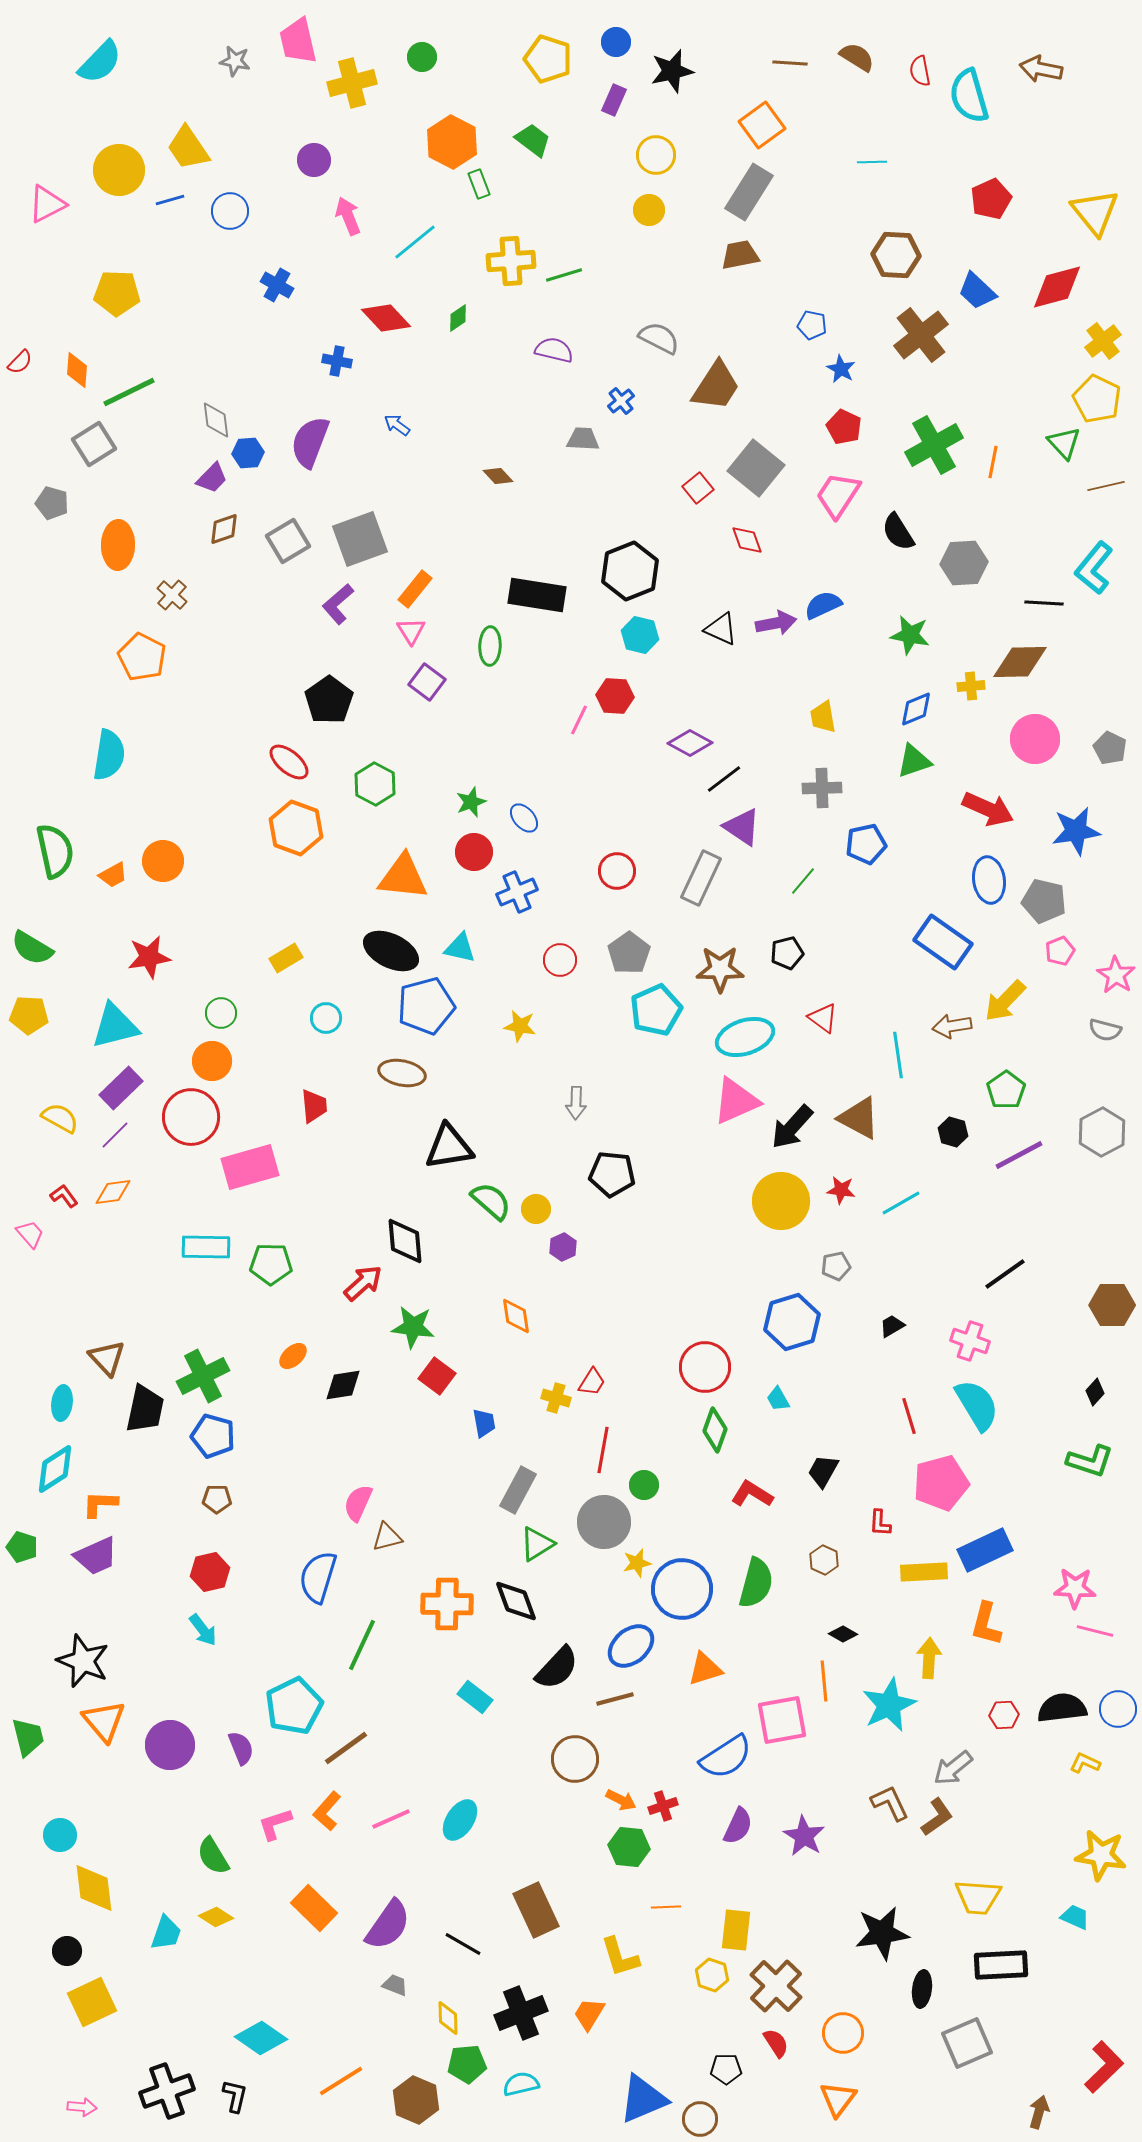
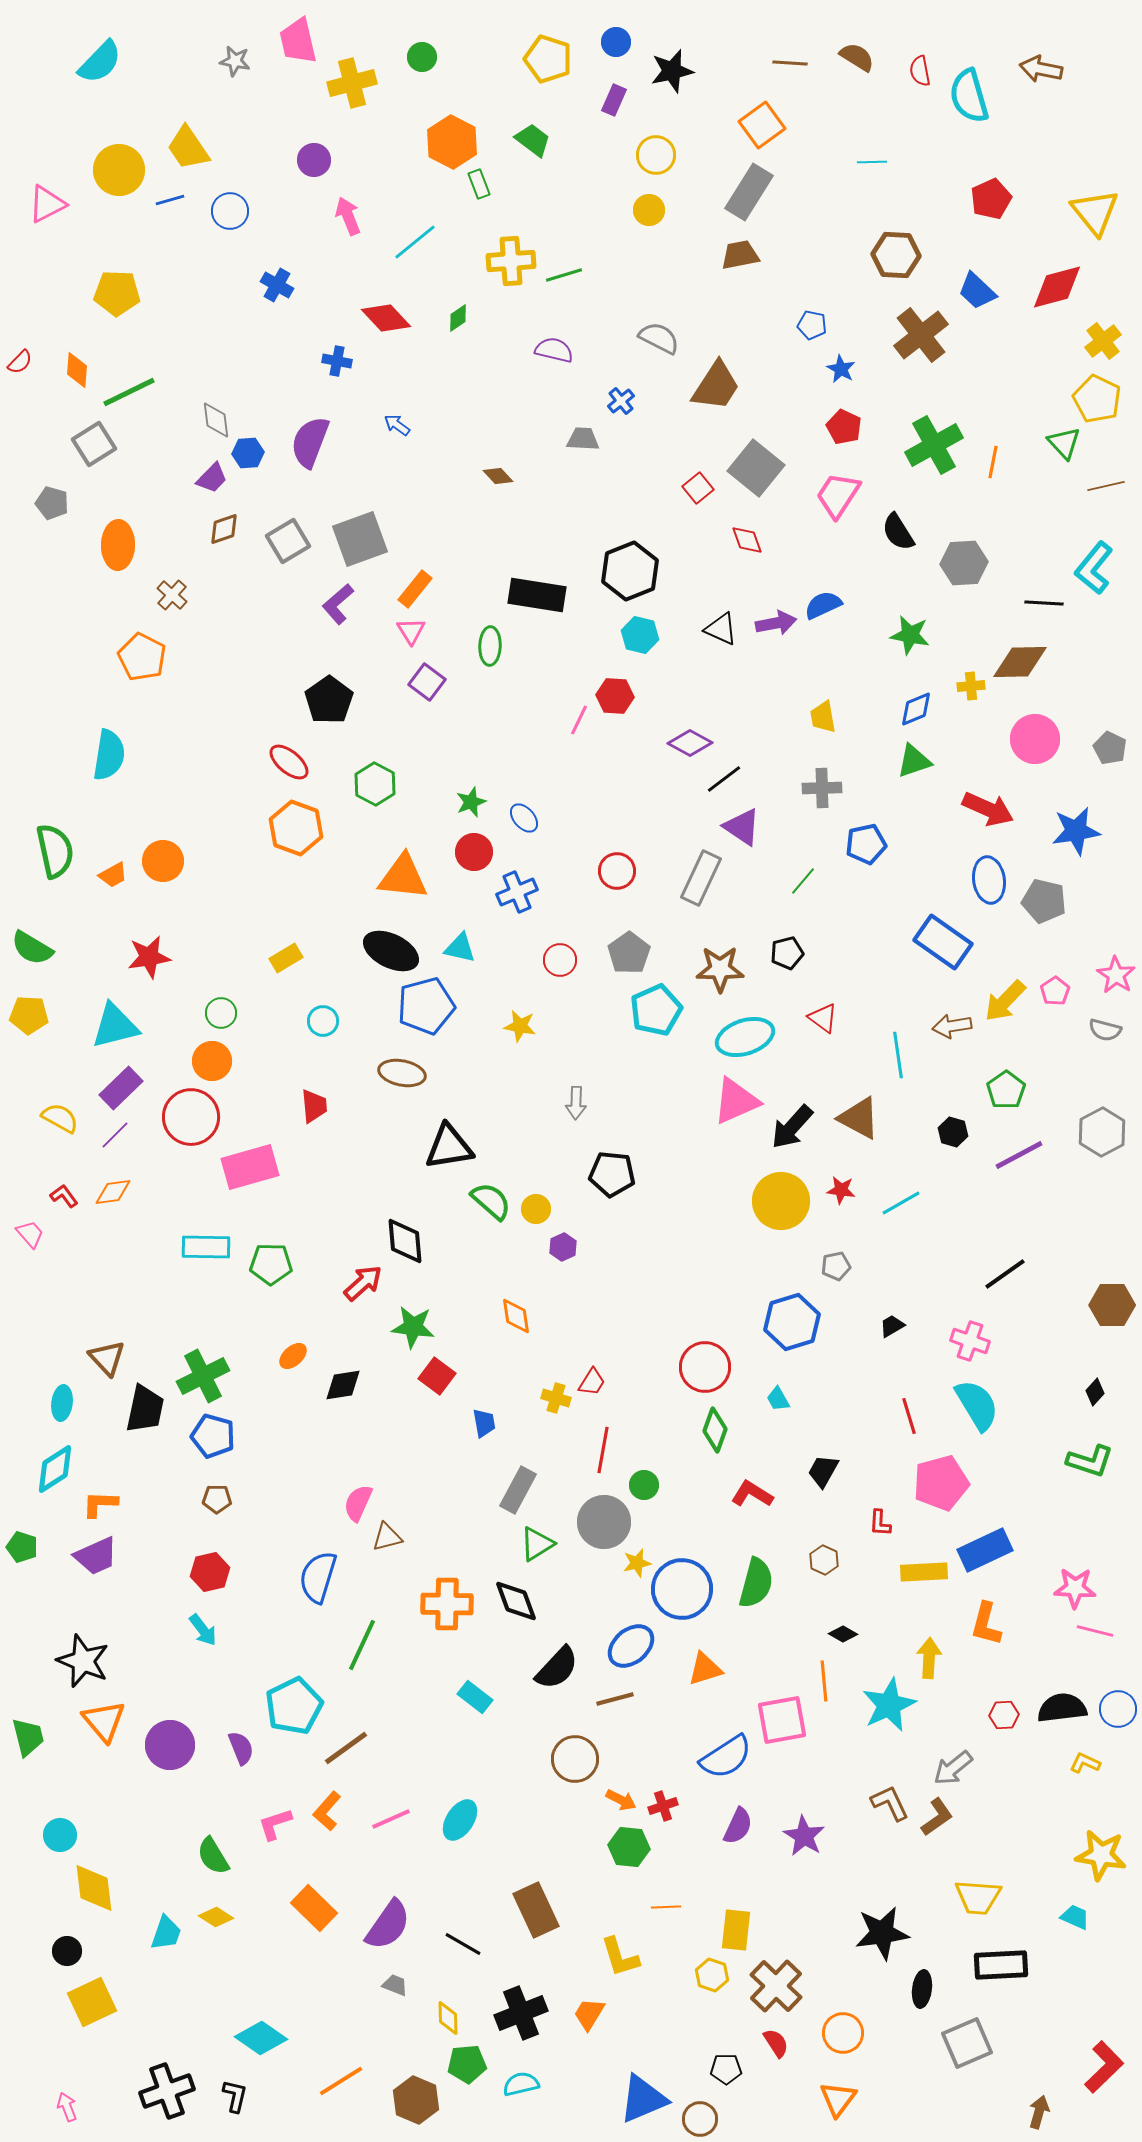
pink pentagon at (1060, 951): moved 5 px left, 40 px down; rotated 12 degrees counterclockwise
cyan circle at (326, 1018): moved 3 px left, 3 px down
pink arrow at (82, 2107): moved 15 px left; rotated 116 degrees counterclockwise
